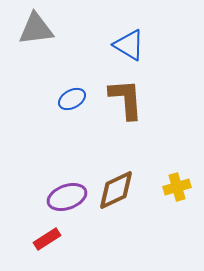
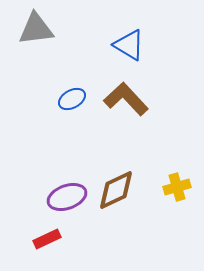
brown L-shape: rotated 39 degrees counterclockwise
red rectangle: rotated 8 degrees clockwise
